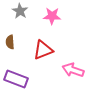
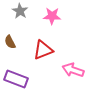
brown semicircle: rotated 24 degrees counterclockwise
